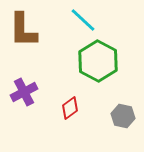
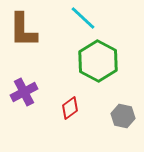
cyan line: moved 2 px up
